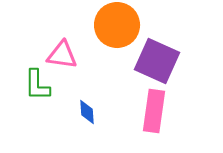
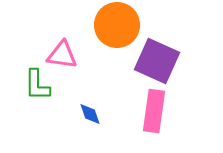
blue diamond: moved 3 px right, 2 px down; rotated 15 degrees counterclockwise
